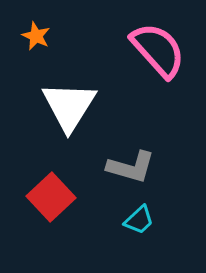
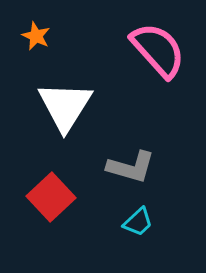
white triangle: moved 4 px left
cyan trapezoid: moved 1 px left, 2 px down
